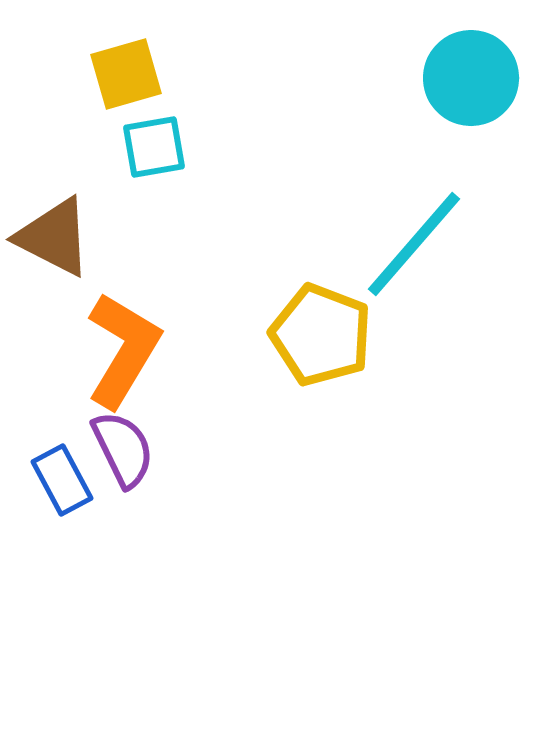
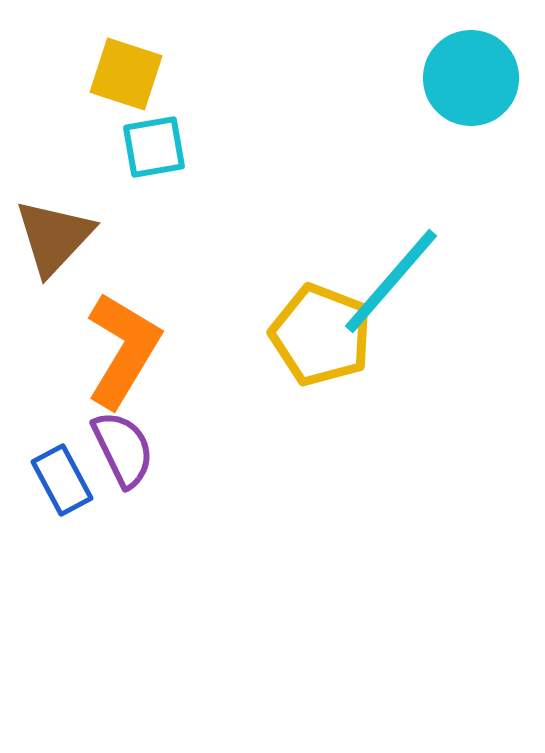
yellow square: rotated 34 degrees clockwise
brown triangle: rotated 46 degrees clockwise
cyan line: moved 23 px left, 37 px down
